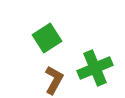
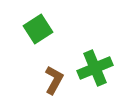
green square: moved 9 px left, 9 px up
